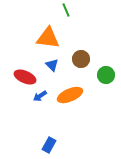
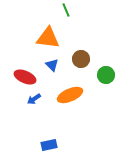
blue arrow: moved 6 px left, 3 px down
blue rectangle: rotated 49 degrees clockwise
